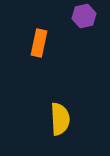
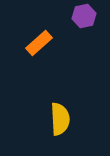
orange rectangle: rotated 36 degrees clockwise
